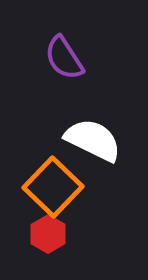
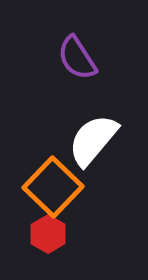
purple semicircle: moved 13 px right
white semicircle: rotated 76 degrees counterclockwise
